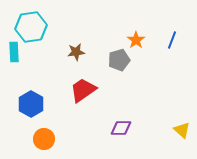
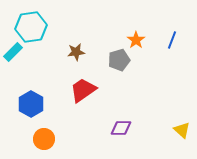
cyan rectangle: moved 1 px left; rotated 48 degrees clockwise
